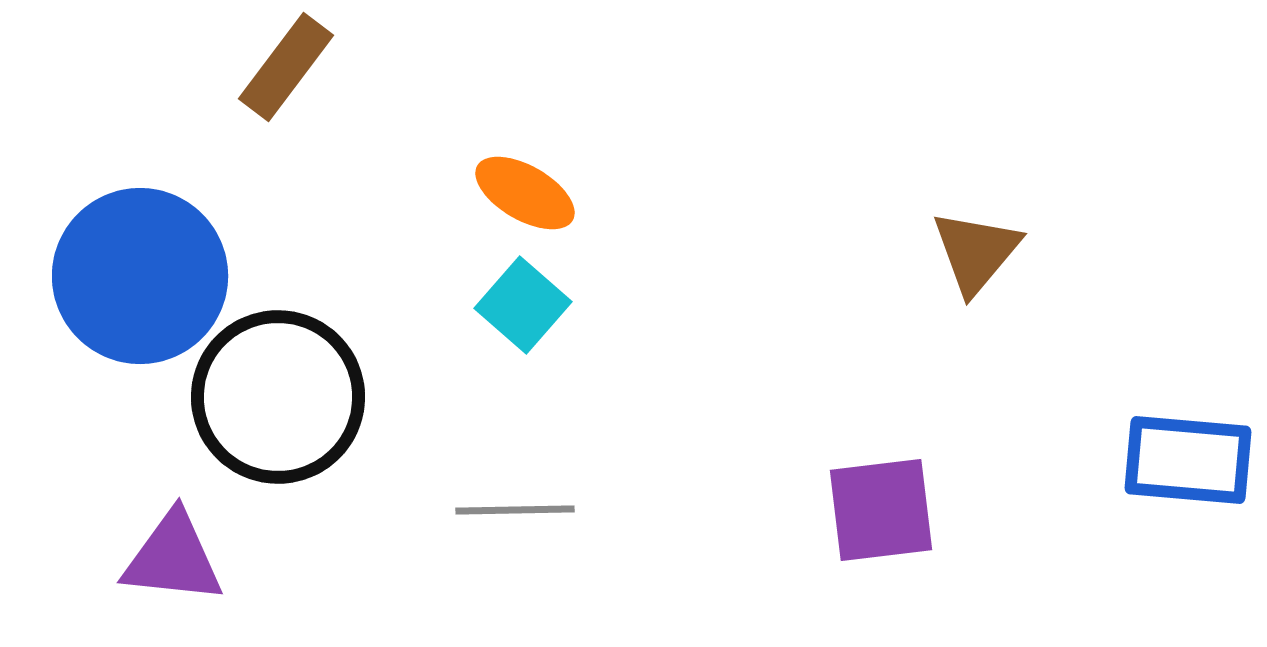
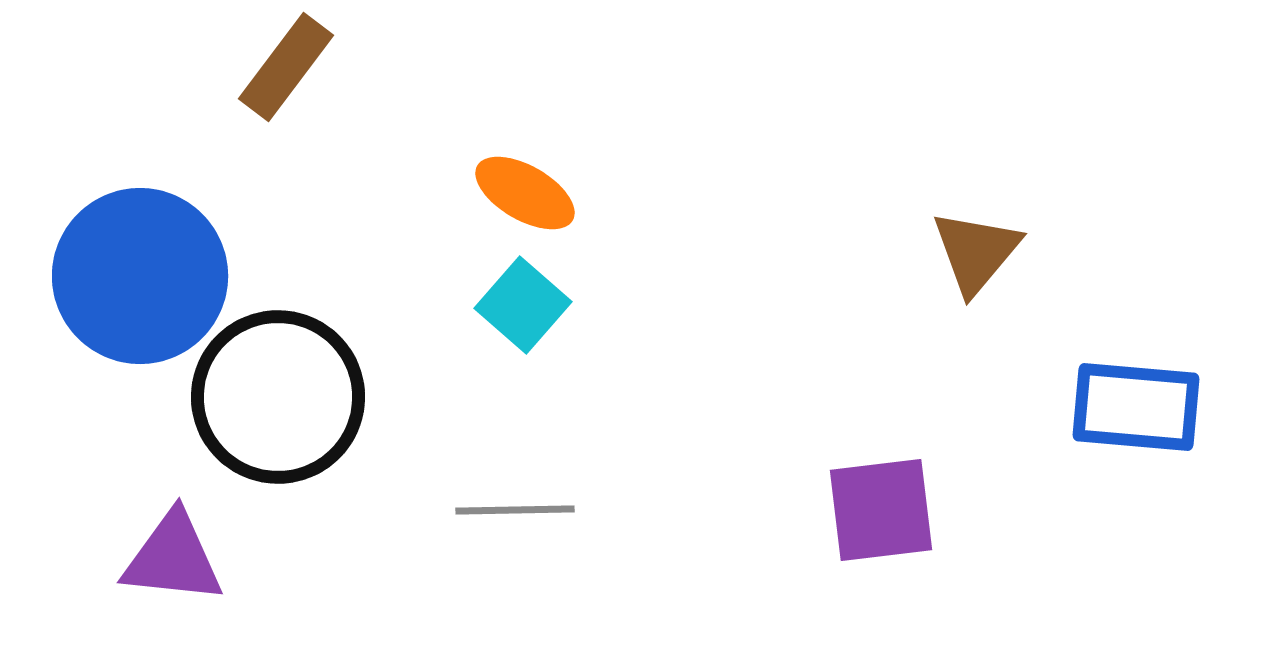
blue rectangle: moved 52 px left, 53 px up
